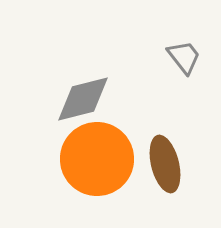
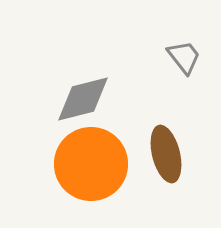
orange circle: moved 6 px left, 5 px down
brown ellipse: moved 1 px right, 10 px up
